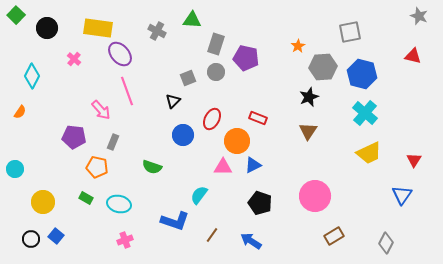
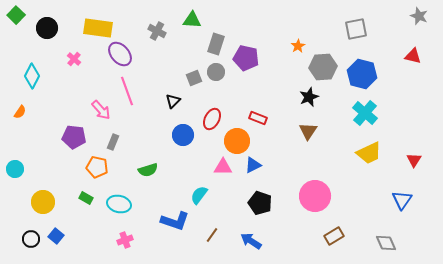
gray square at (350, 32): moved 6 px right, 3 px up
gray square at (188, 78): moved 6 px right
green semicircle at (152, 167): moved 4 px left, 3 px down; rotated 36 degrees counterclockwise
blue triangle at (402, 195): moved 5 px down
gray diamond at (386, 243): rotated 50 degrees counterclockwise
